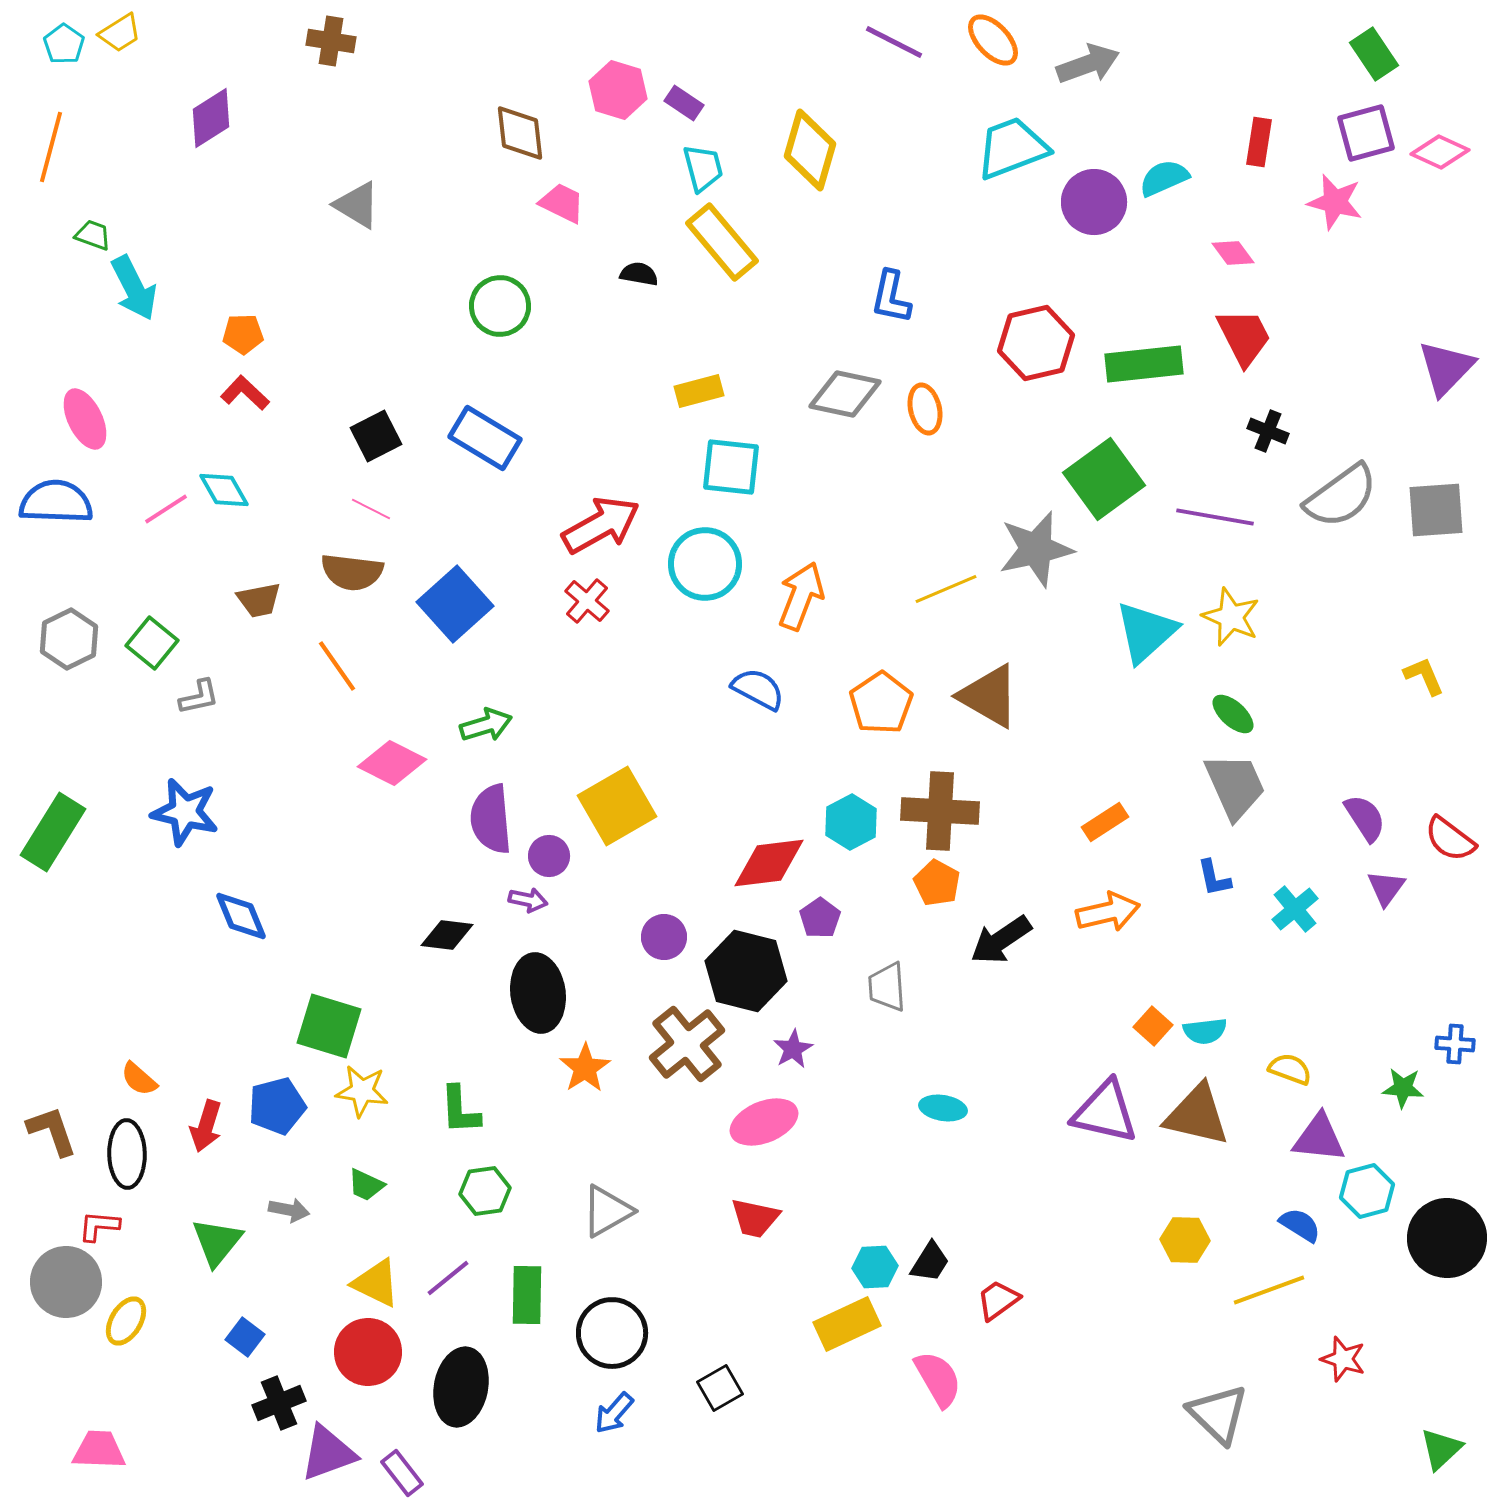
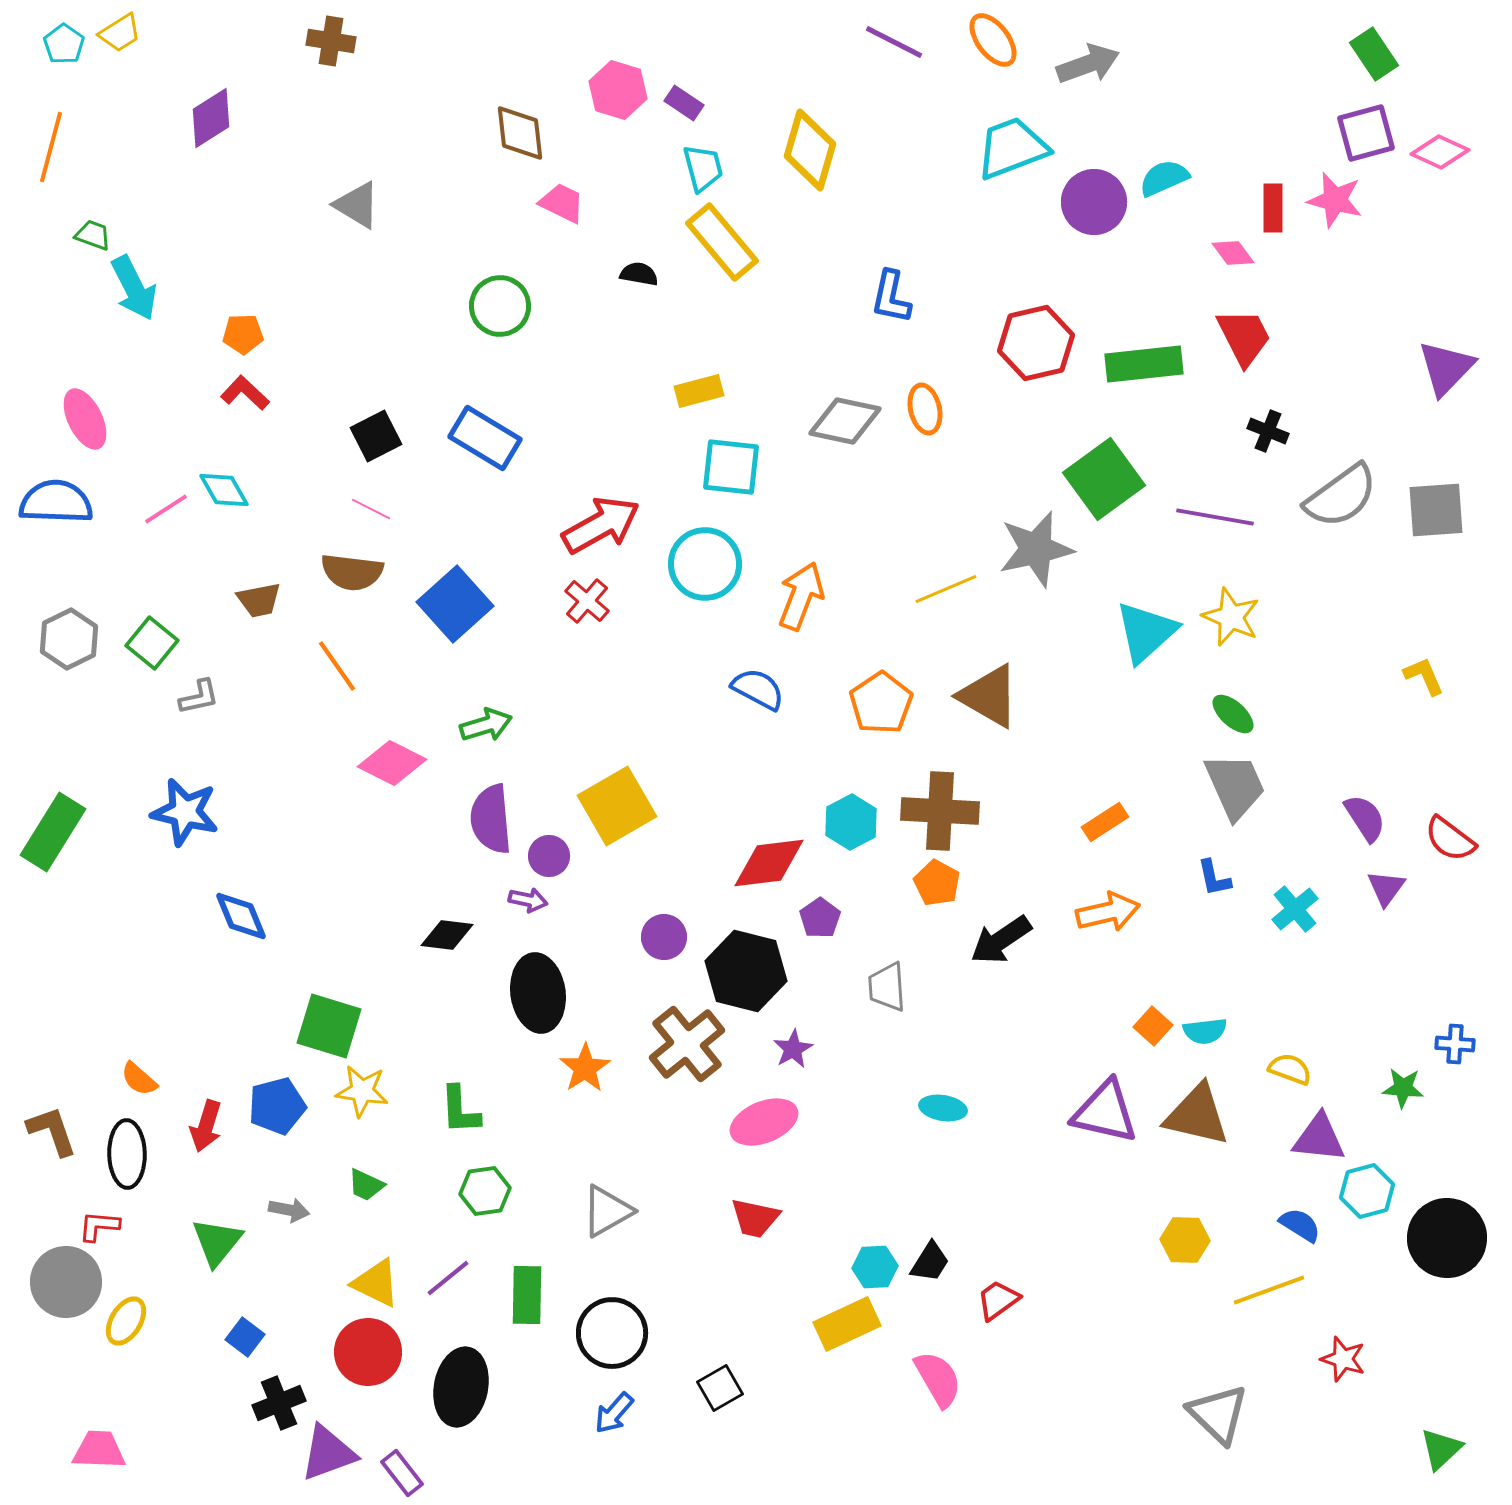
orange ellipse at (993, 40): rotated 6 degrees clockwise
red rectangle at (1259, 142): moved 14 px right, 66 px down; rotated 9 degrees counterclockwise
pink star at (1335, 202): moved 2 px up
gray diamond at (845, 394): moved 27 px down
